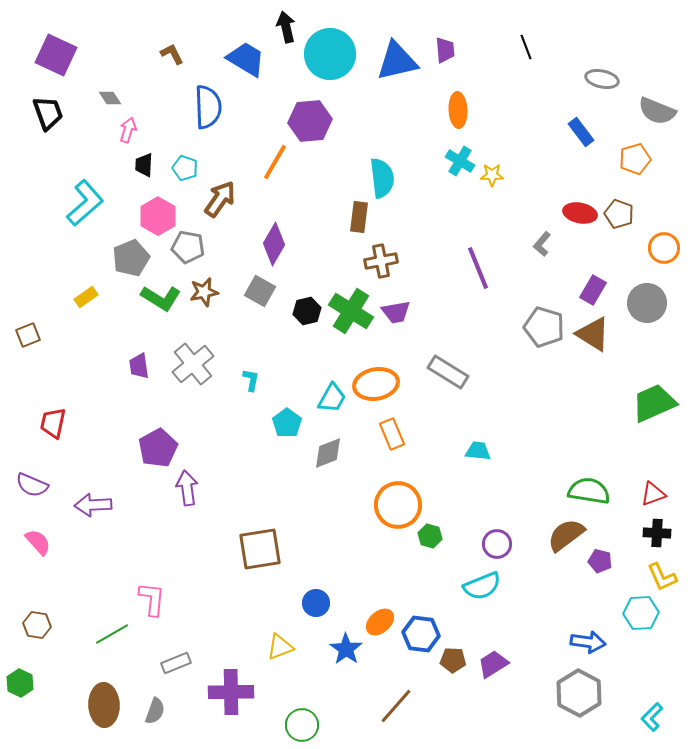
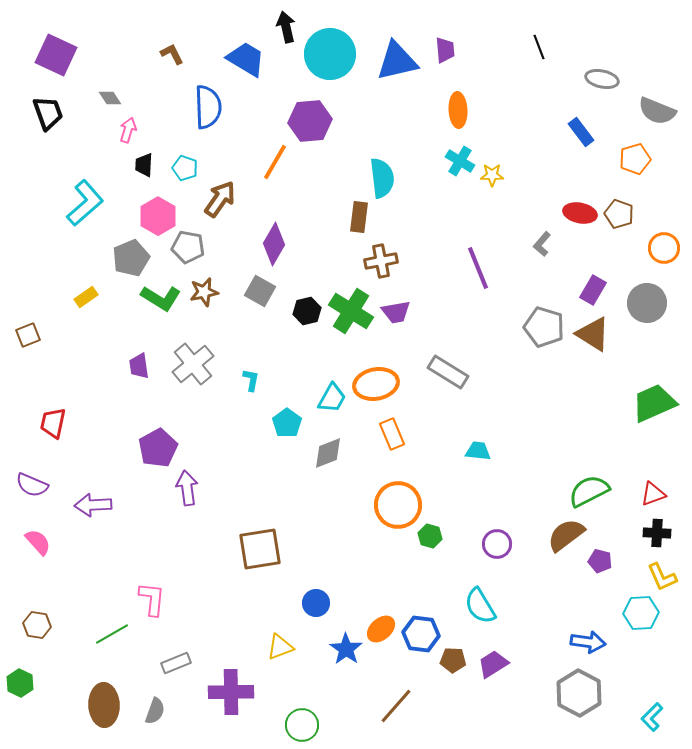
black line at (526, 47): moved 13 px right
green semicircle at (589, 491): rotated 36 degrees counterclockwise
cyan semicircle at (482, 586): moved 2 px left, 20 px down; rotated 81 degrees clockwise
orange ellipse at (380, 622): moved 1 px right, 7 px down
